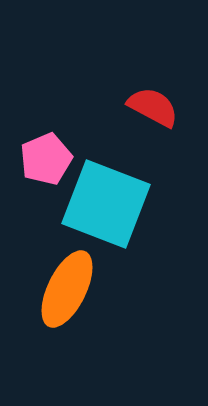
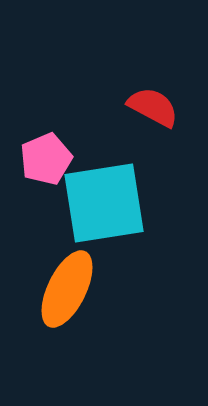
cyan square: moved 2 px left, 1 px up; rotated 30 degrees counterclockwise
